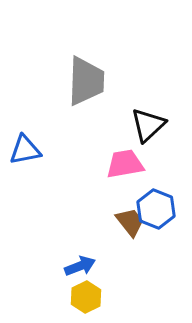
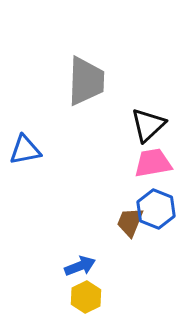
pink trapezoid: moved 28 px right, 1 px up
brown trapezoid: rotated 120 degrees counterclockwise
